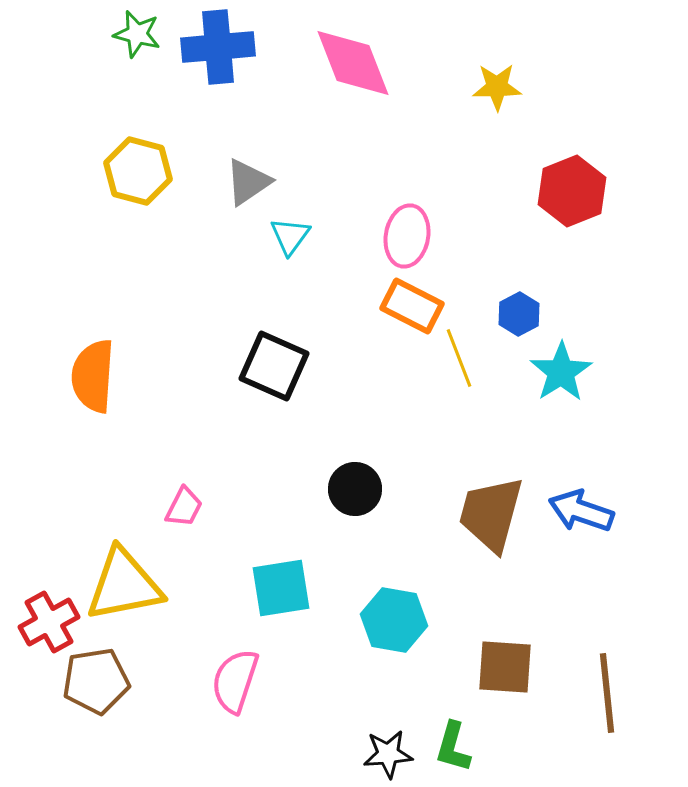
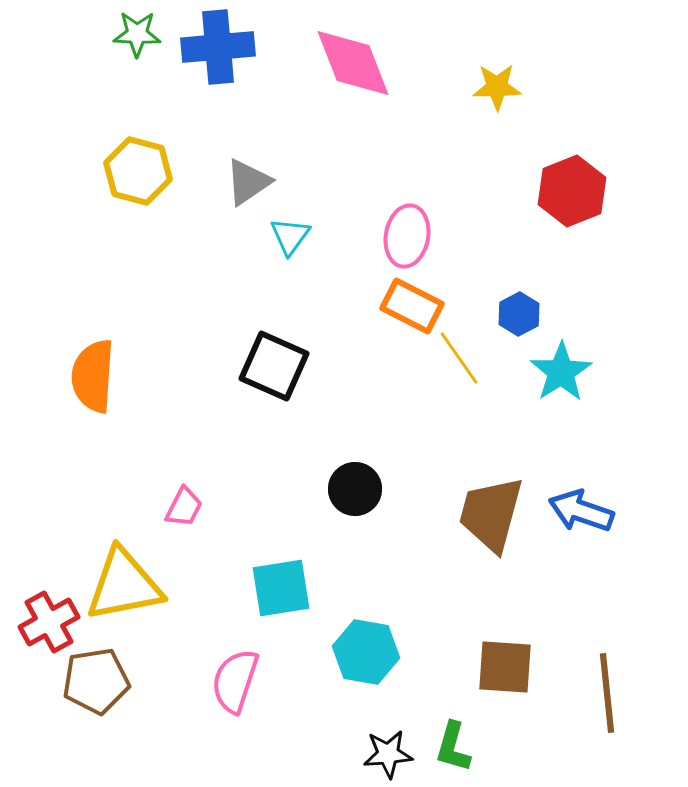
green star: rotated 12 degrees counterclockwise
yellow line: rotated 14 degrees counterclockwise
cyan hexagon: moved 28 px left, 32 px down
